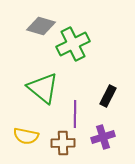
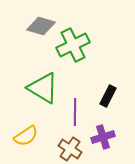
green cross: moved 1 px down
green triangle: rotated 8 degrees counterclockwise
purple line: moved 2 px up
yellow semicircle: rotated 45 degrees counterclockwise
brown cross: moved 7 px right, 6 px down; rotated 35 degrees clockwise
